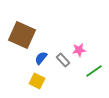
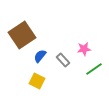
brown square: rotated 32 degrees clockwise
pink star: moved 5 px right, 1 px up
blue semicircle: moved 1 px left, 2 px up
green line: moved 2 px up
